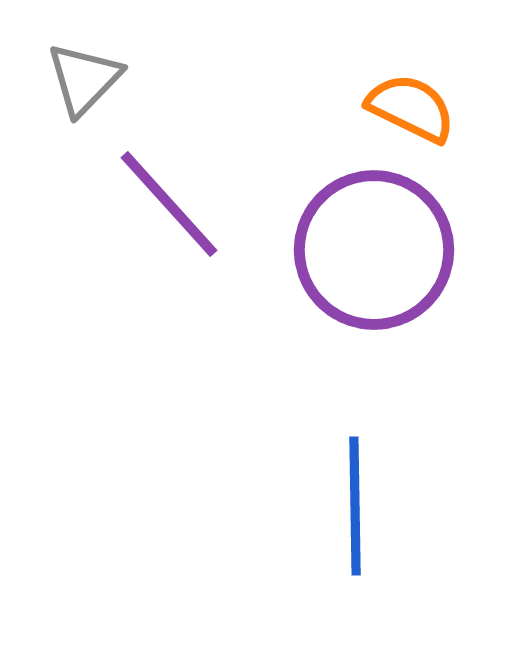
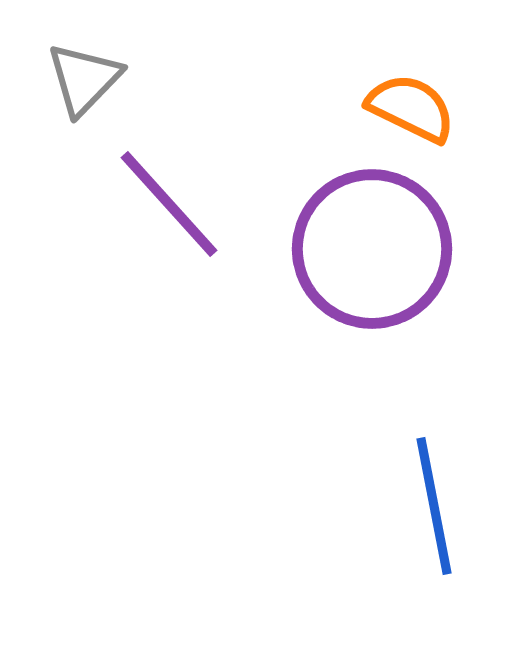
purple circle: moved 2 px left, 1 px up
blue line: moved 79 px right; rotated 10 degrees counterclockwise
